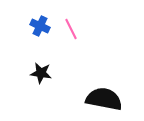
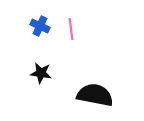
pink line: rotated 20 degrees clockwise
black semicircle: moved 9 px left, 4 px up
